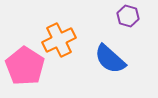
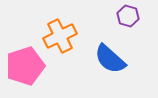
orange cross: moved 1 px right, 4 px up
pink pentagon: rotated 21 degrees clockwise
